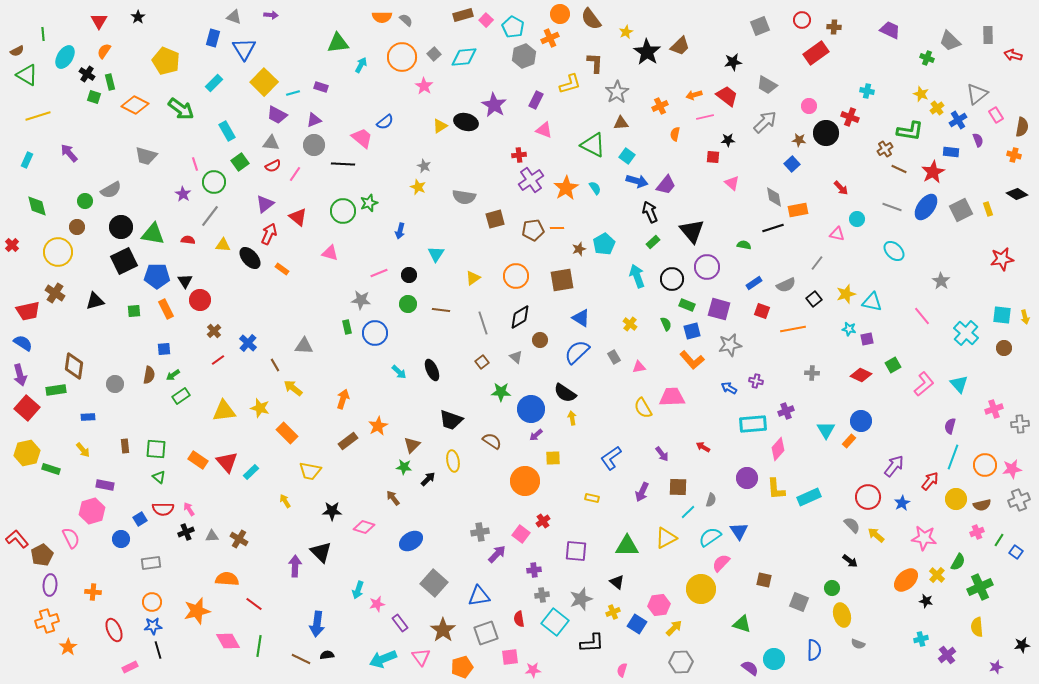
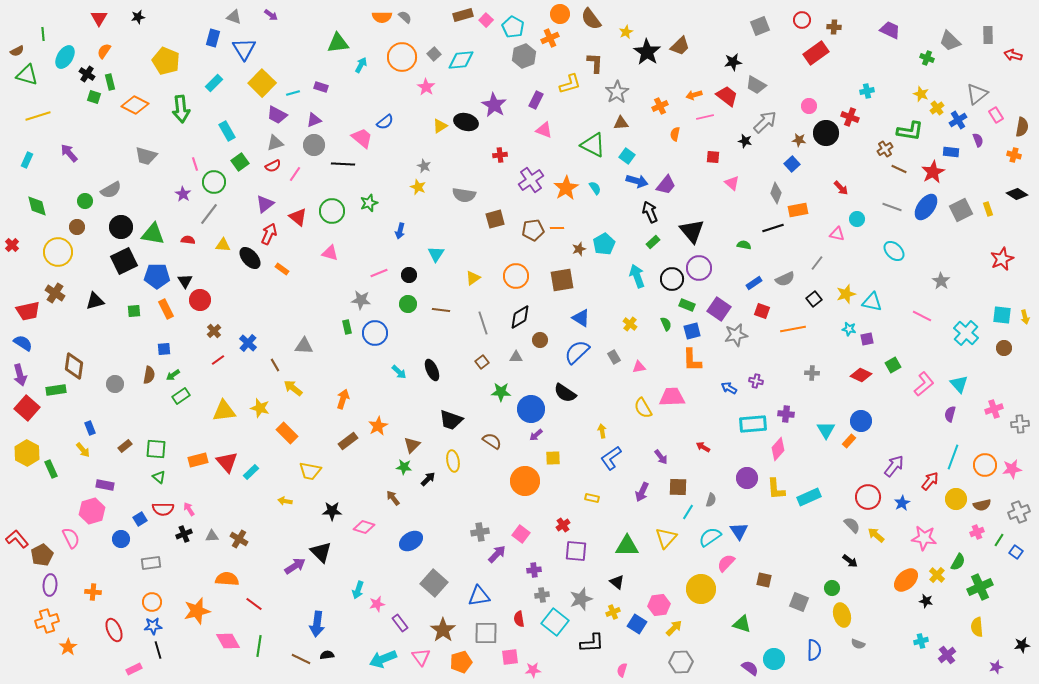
purple arrow at (271, 15): rotated 32 degrees clockwise
black star at (138, 17): rotated 24 degrees clockwise
gray semicircle at (406, 20): moved 1 px left, 3 px up
red triangle at (99, 21): moved 3 px up
cyan diamond at (464, 57): moved 3 px left, 3 px down
green triangle at (27, 75): rotated 15 degrees counterclockwise
yellow square at (264, 82): moved 2 px left, 1 px down
gray trapezoid at (767, 85): moved 11 px left
pink star at (424, 86): moved 2 px right, 1 px down
cyan cross at (867, 91): rotated 24 degrees counterclockwise
green arrow at (181, 109): rotated 48 degrees clockwise
black star at (728, 140): moved 17 px right, 1 px down; rotated 16 degrees clockwise
gray triangle at (271, 143): moved 4 px right; rotated 24 degrees counterclockwise
red cross at (519, 155): moved 19 px left
gray semicircle at (464, 197): moved 2 px up
gray diamond at (774, 197): moved 2 px right, 4 px up; rotated 30 degrees clockwise
green circle at (343, 211): moved 11 px left
gray line at (210, 216): moved 1 px left, 2 px up
red star at (1002, 259): rotated 15 degrees counterclockwise
purple circle at (707, 267): moved 8 px left, 1 px down
gray semicircle at (786, 285): moved 1 px left, 6 px up
purple square at (719, 309): rotated 20 degrees clockwise
pink line at (922, 316): rotated 24 degrees counterclockwise
gray star at (730, 345): moved 6 px right, 10 px up
gray triangle at (516, 357): rotated 40 degrees counterclockwise
orange L-shape at (692, 360): rotated 40 degrees clockwise
purple cross at (786, 411): moved 3 px down; rotated 28 degrees clockwise
blue rectangle at (88, 417): moved 2 px right, 11 px down; rotated 72 degrees clockwise
yellow arrow at (572, 418): moved 30 px right, 13 px down
purple semicircle at (950, 426): moved 12 px up
brown rectangle at (125, 446): rotated 56 degrees clockwise
yellow hexagon at (27, 453): rotated 20 degrees counterclockwise
purple arrow at (662, 454): moved 1 px left, 3 px down
orange rectangle at (198, 460): rotated 48 degrees counterclockwise
green rectangle at (51, 469): rotated 48 degrees clockwise
gray cross at (1019, 500): moved 12 px down
yellow arrow at (285, 501): rotated 48 degrees counterclockwise
cyan line at (688, 512): rotated 14 degrees counterclockwise
red cross at (543, 521): moved 20 px right, 4 px down
black cross at (186, 532): moved 2 px left, 2 px down
yellow triangle at (666, 538): rotated 20 degrees counterclockwise
pink semicircle at (721, 563): moved 5 px right
purple arrow at (295, 566): rotated 55 degrees clockwise
gray square at (486, 633): rotated 20 degrees clockwise
cyan cross at (921, 639): moved 2 px down
pink rectangle at (130, 667): moved 4 px right, 2 px down
orange pentagon at (462, 667): moved 1 px left, 5 px up
